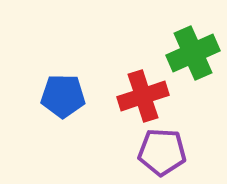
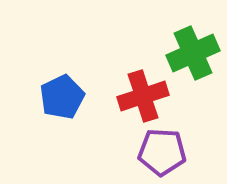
blue pentagon: moved 1 px left, 1 px down; rotated 27 degrees counterclockwise
